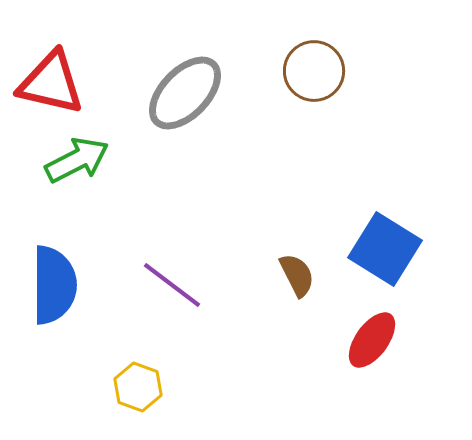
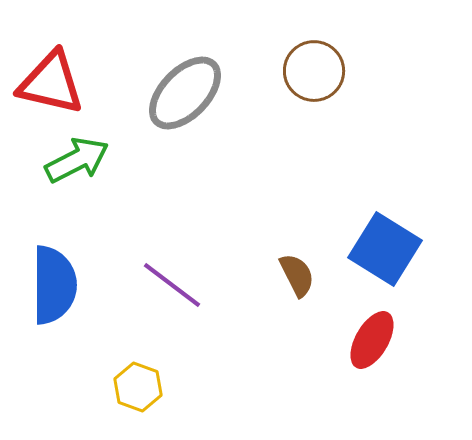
red ellipse: rotated 6 degrees counterclockwise
